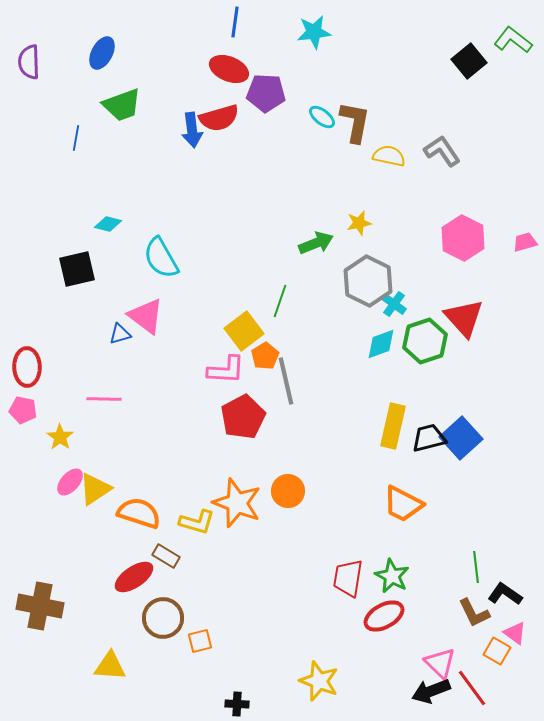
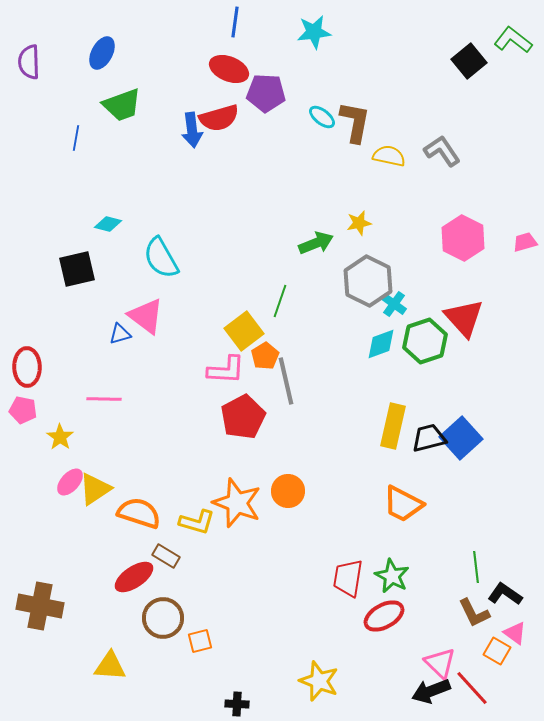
red line at (472, 688): rotated 6 degrees counterclockwise
